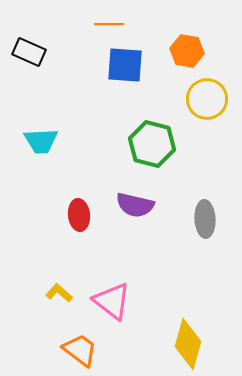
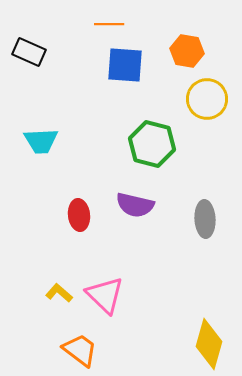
pink triangle: moved 7 px left, 6 px up; rotated 6 degrees clockwise
yellow diamond: moved 21 px right
